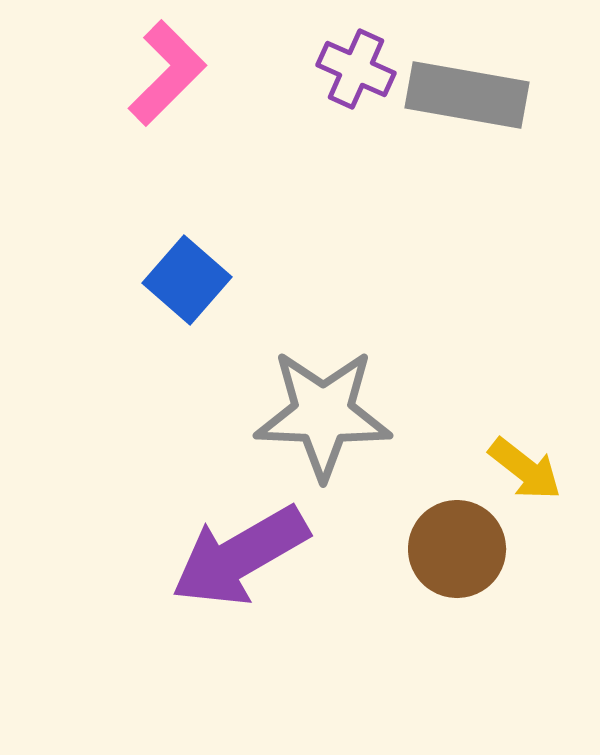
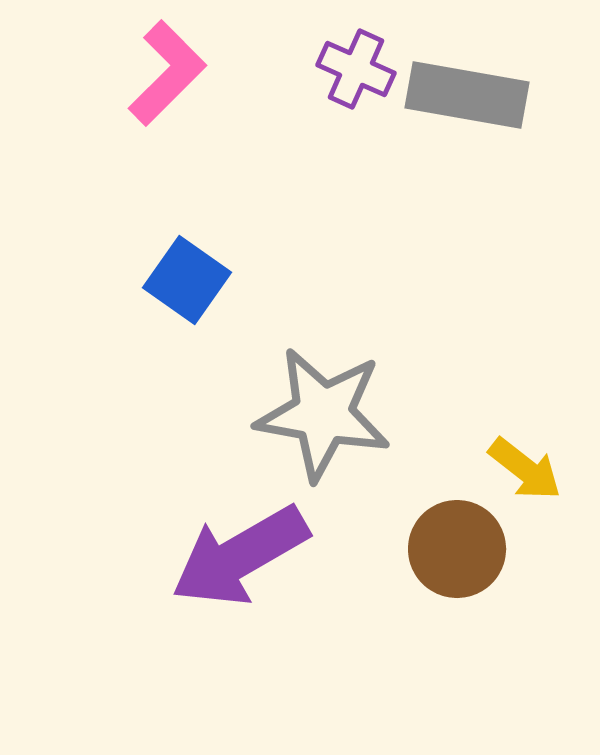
blue square: rotated 6 degrees counterclockwise
gray star: rotated 8 degrees clockwise
